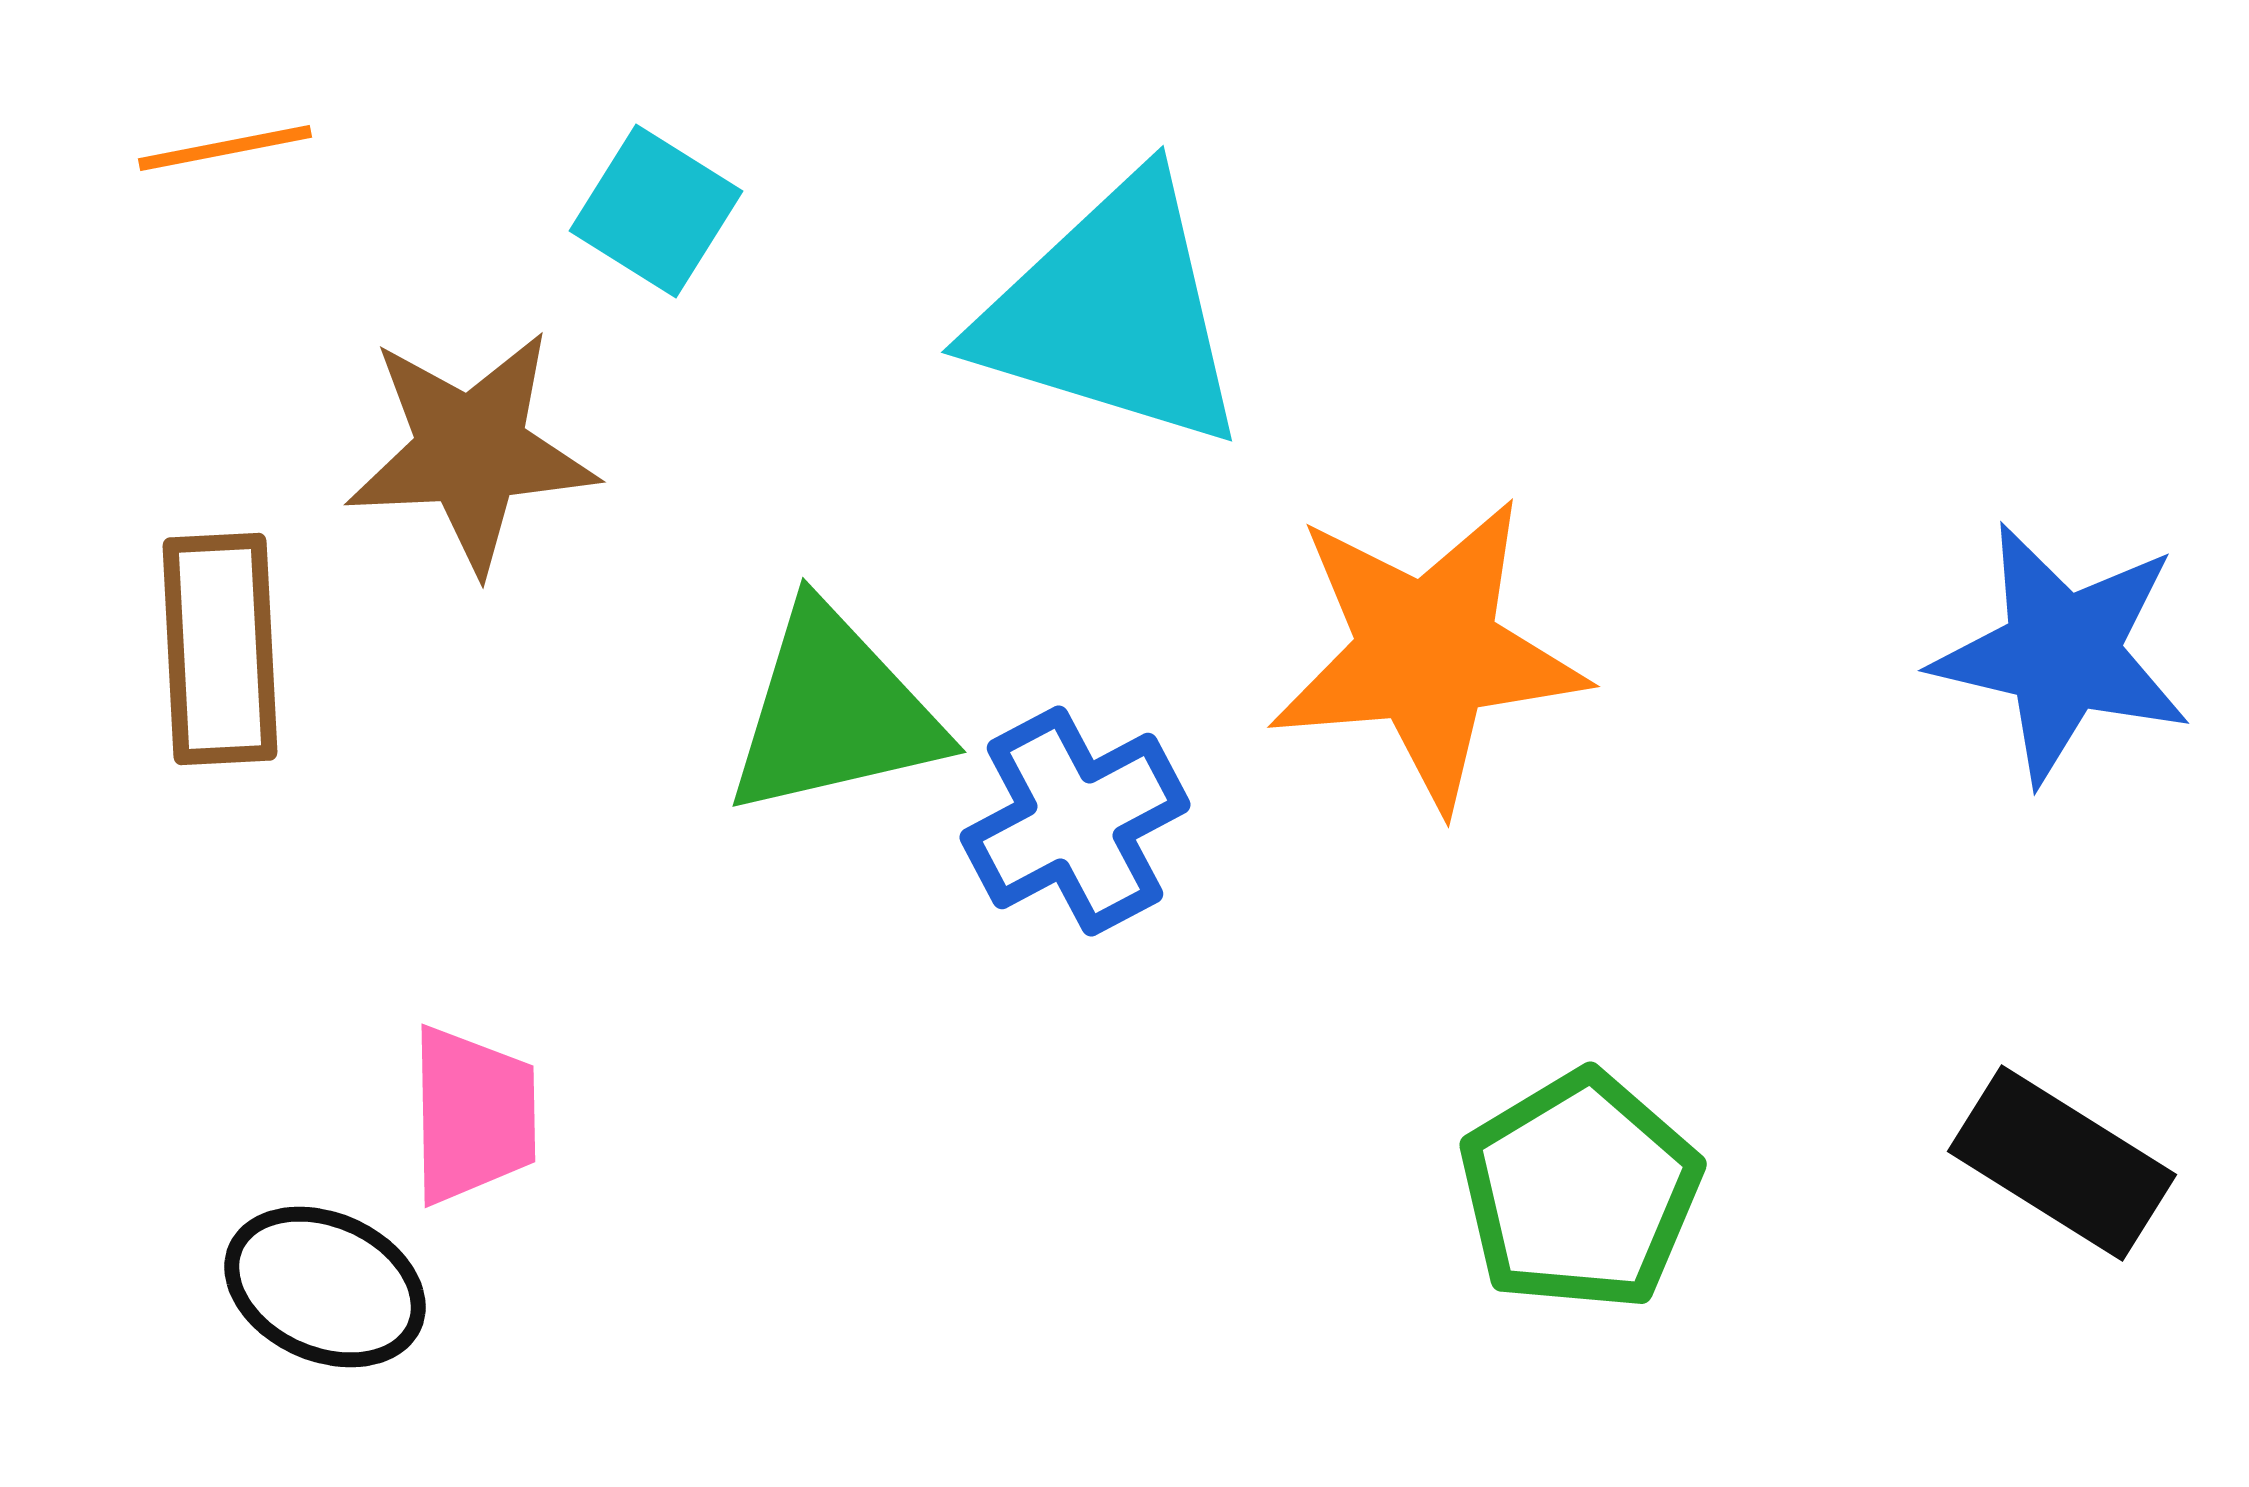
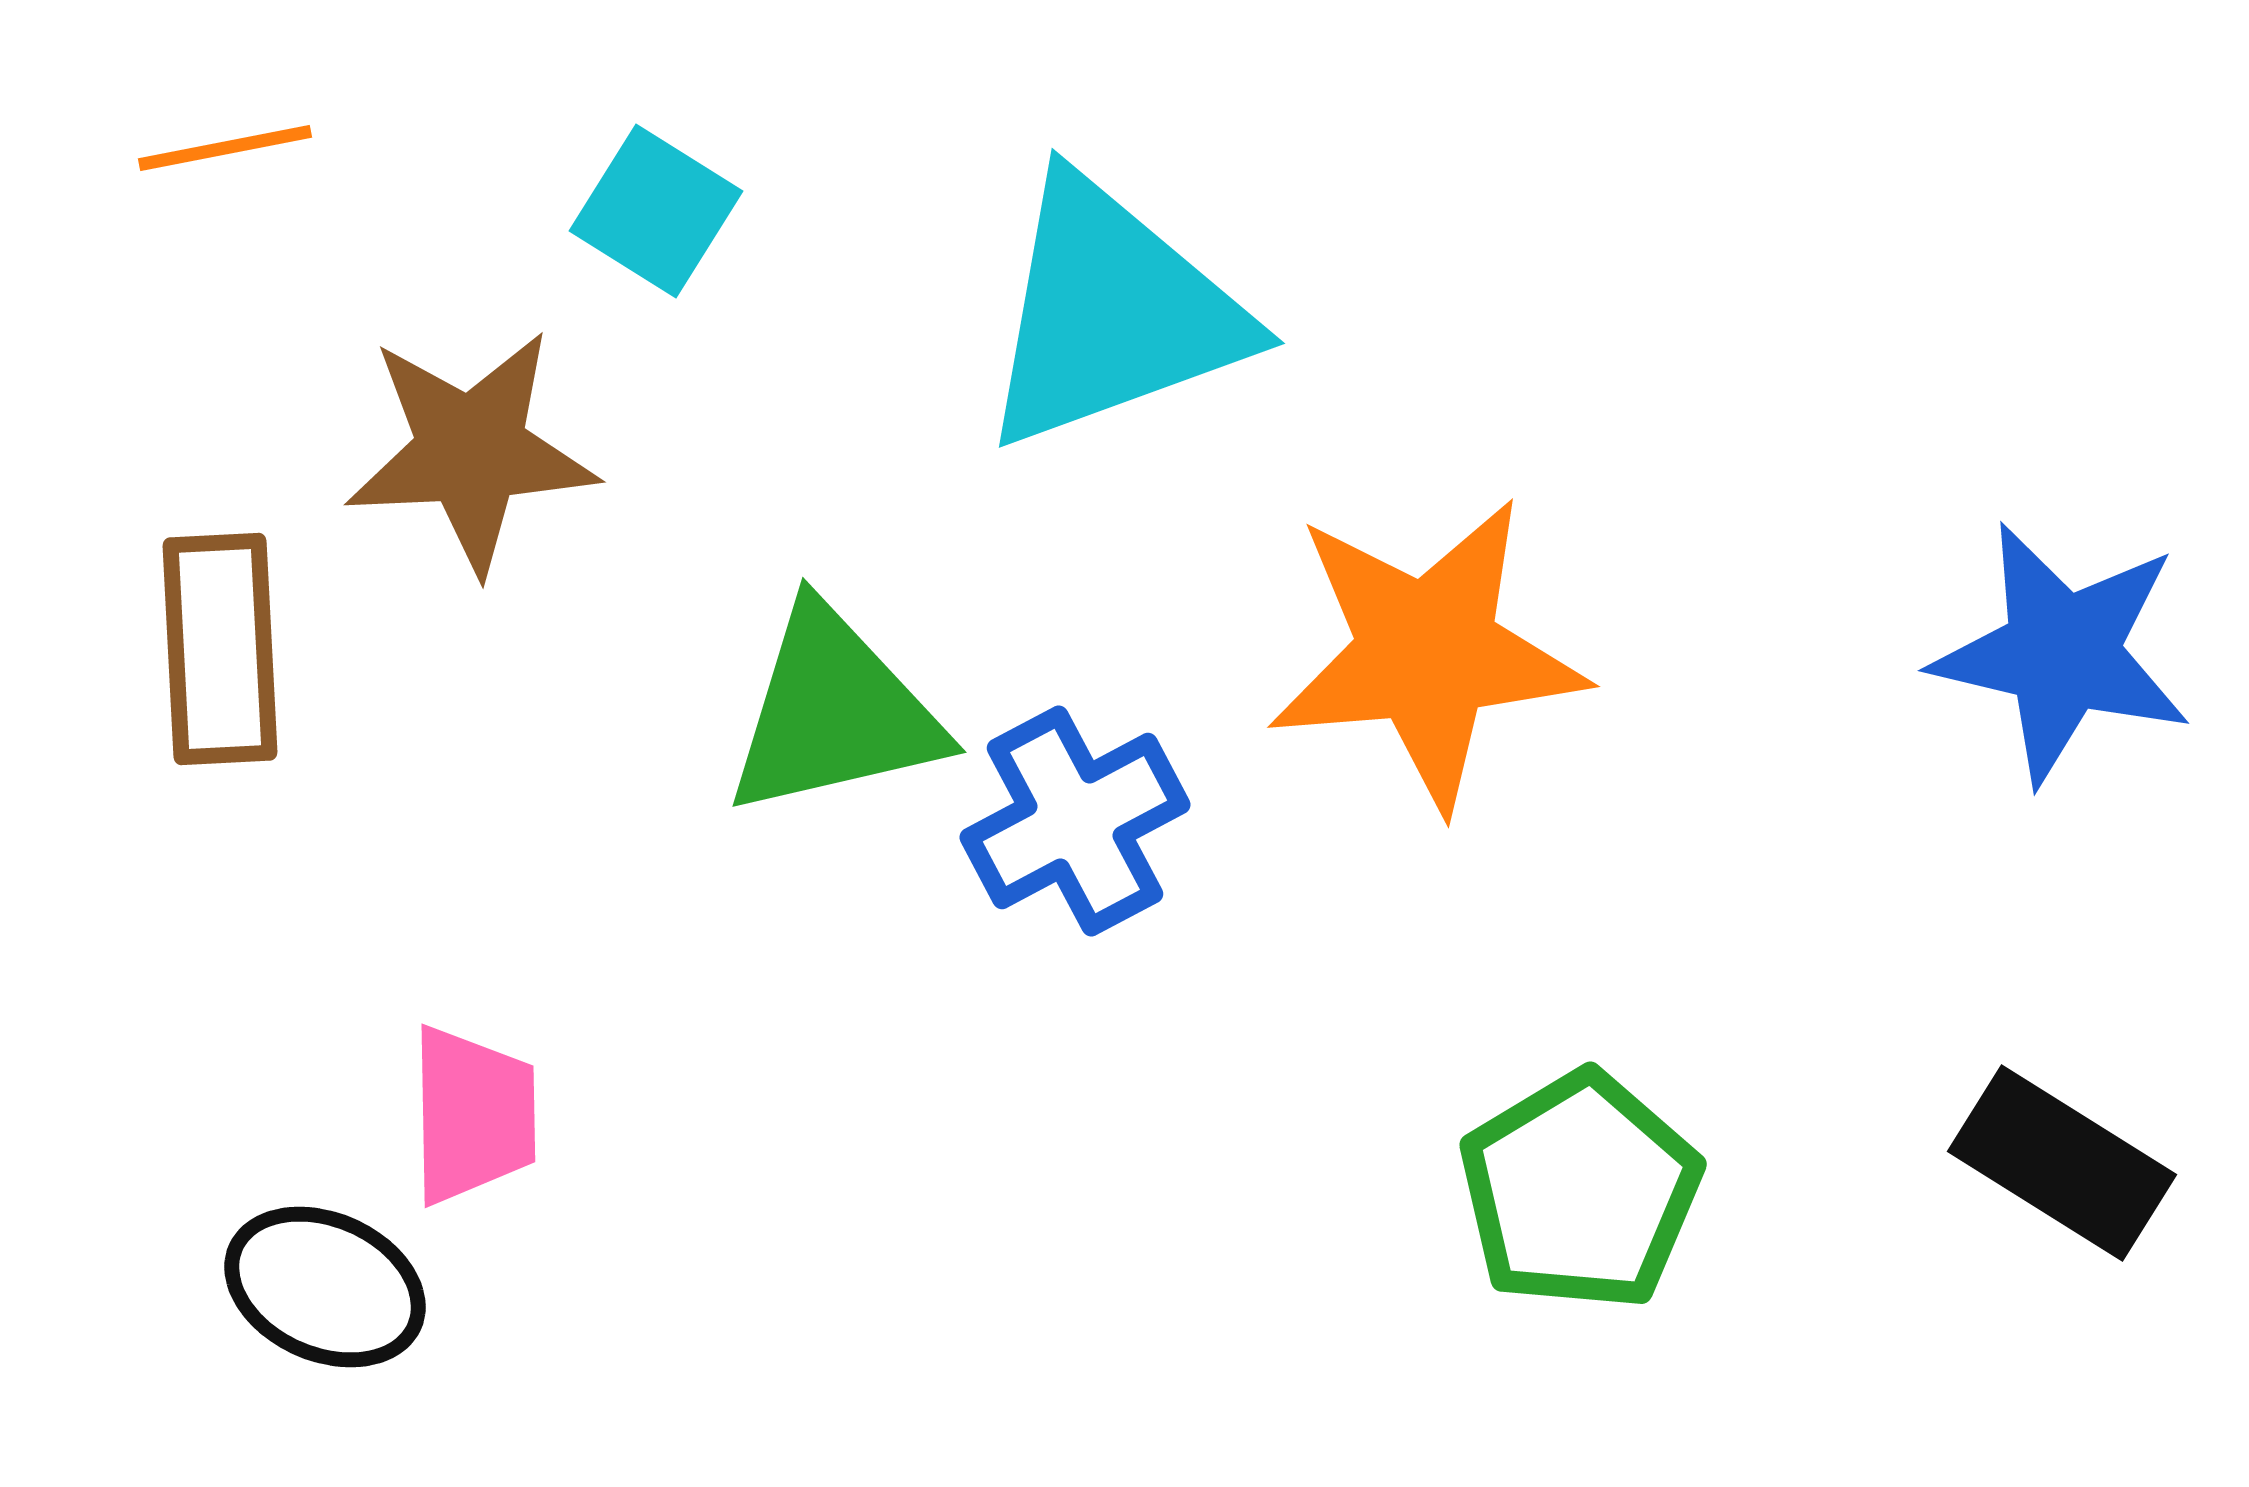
cyan triangle: rotated 37 degrees counterclockwise
